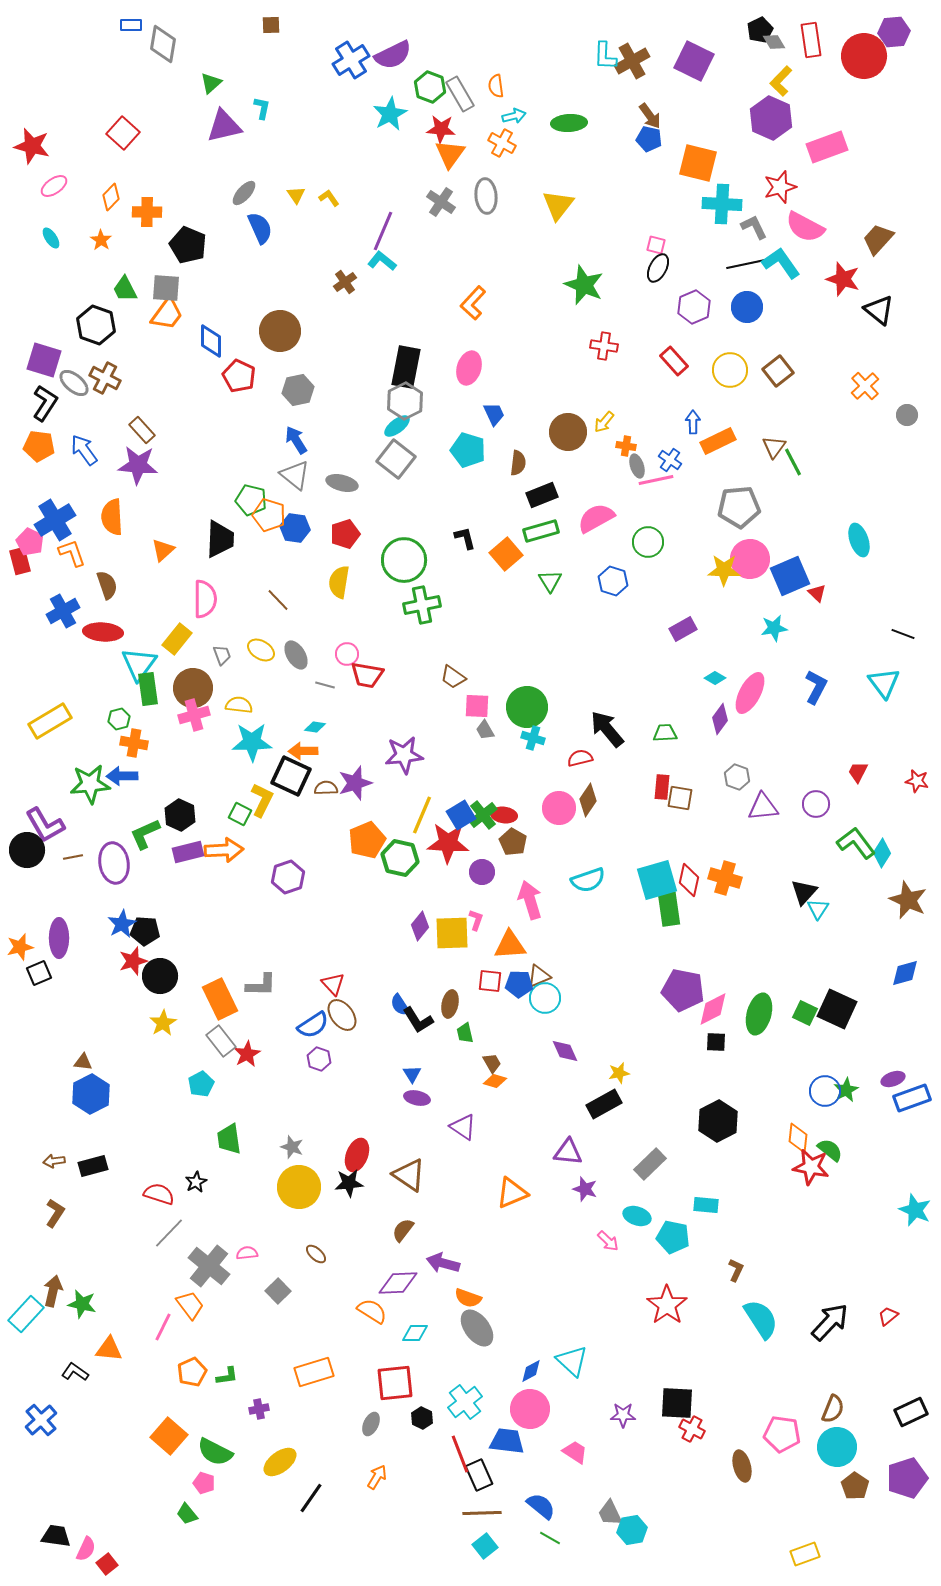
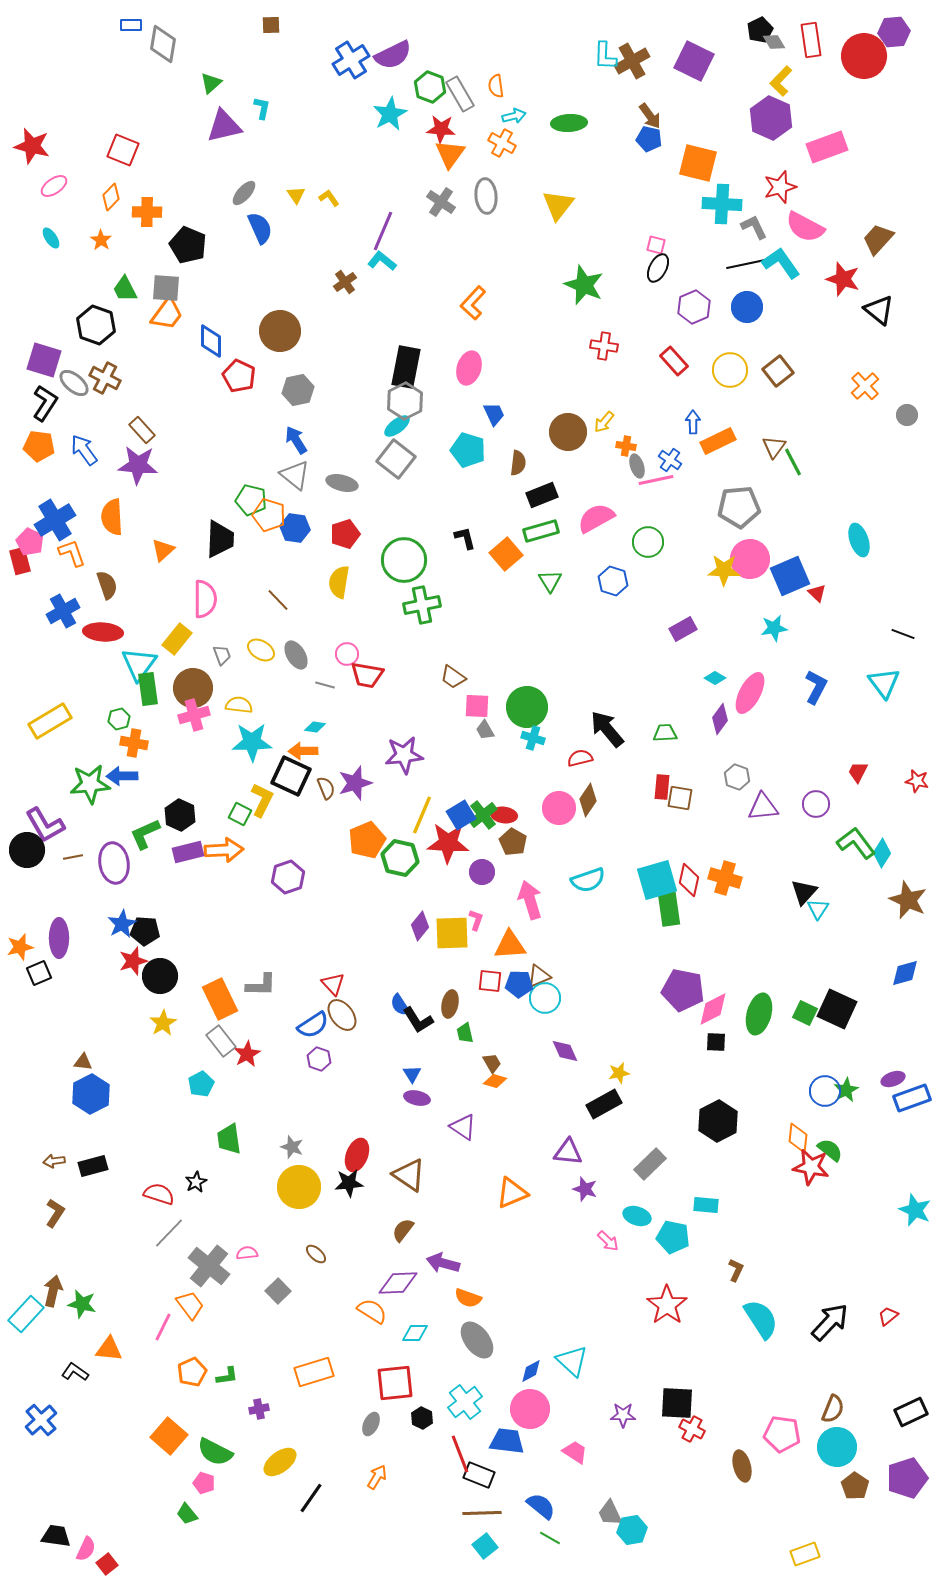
red square at (123, 133): moved 17 px down; rotated 20 degrees counterclockwise
brown semicircle at (326, 788): rotated 70 degrees clockwise
gray ellipse at (477, 1328): moved 12 px down
black rectangle at (479, 1475): rotated 44 degrees counterclockwise
